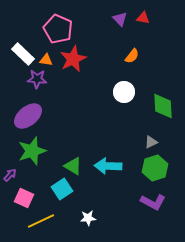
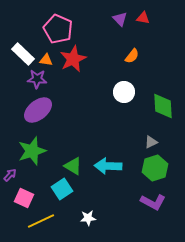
purple ellipse: moved 10 px right, 6 px up
